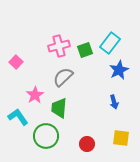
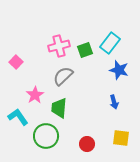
blue star: rotated 30 degrees counterclockwise
gray semicircle: moved 1 px up
